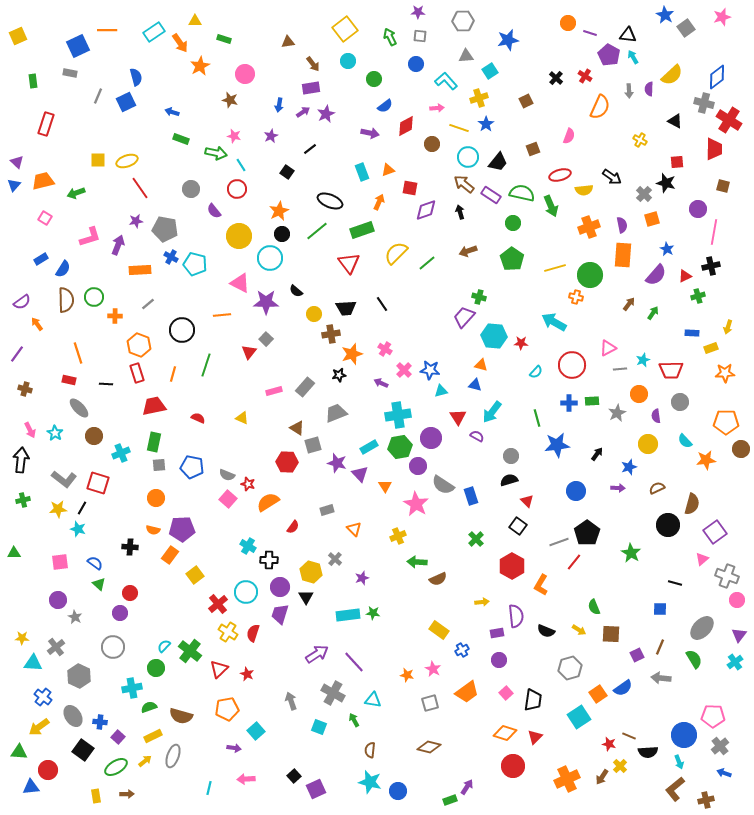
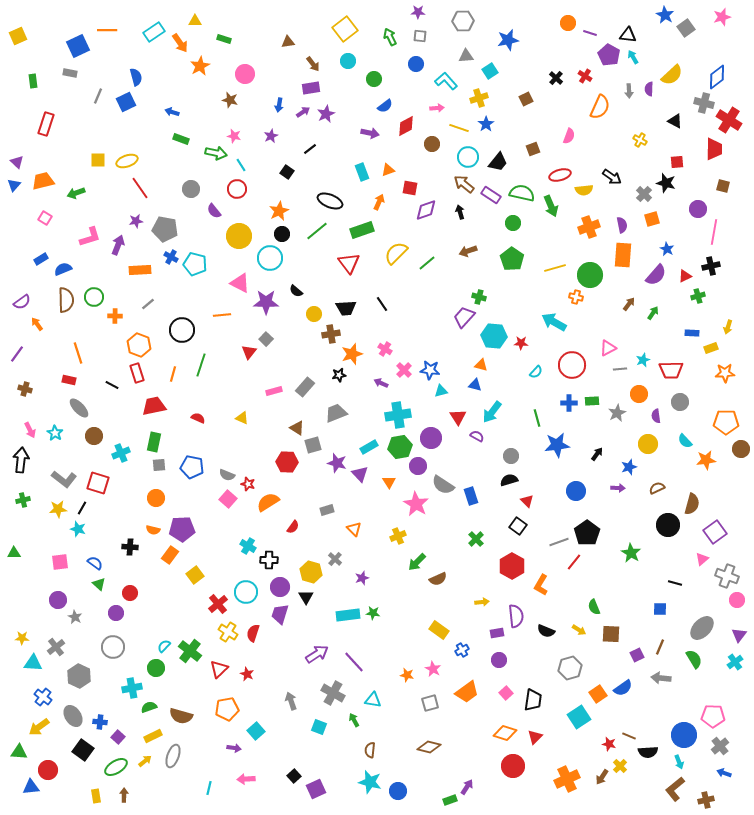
brown square at (526, 101): moved 2 px up
blue semicircle at (63, 269): rotated 144 degrees counterclockwise
green line at (206, 365): moved 5 px left
black line at (106, 384): moved 6 px right, 1 px down; rotated 24 degrees clockwise
orange triangle at (385, 486): moved 4 px right, 4 px up
green arrow at (417, 562): rotated 48 degrees counterclockwise
purple circle at (120, 613): moved 4 px left
brown arrow at (127, 794): moved 3 px left, 1 px down; rotated 88 degrees counterclockwise
